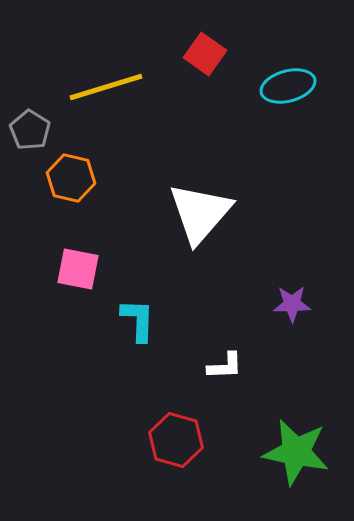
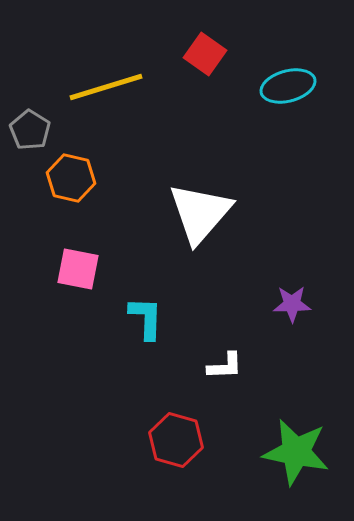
cyan L-shape: moved 8 px right, 2 px up
